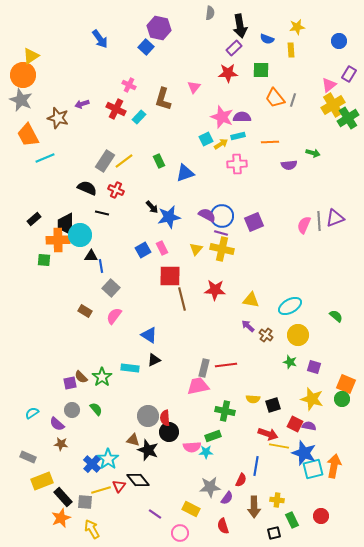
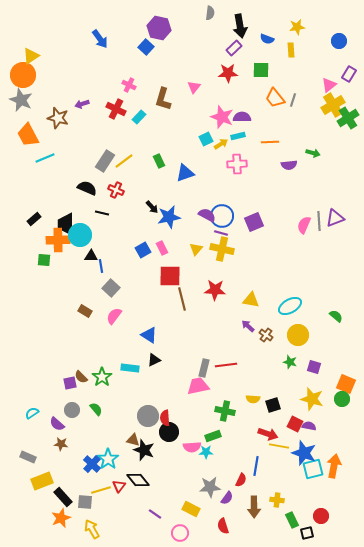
black star at (148, 450): moved 4 px left
black square at (274, 533): moved 33 px right
